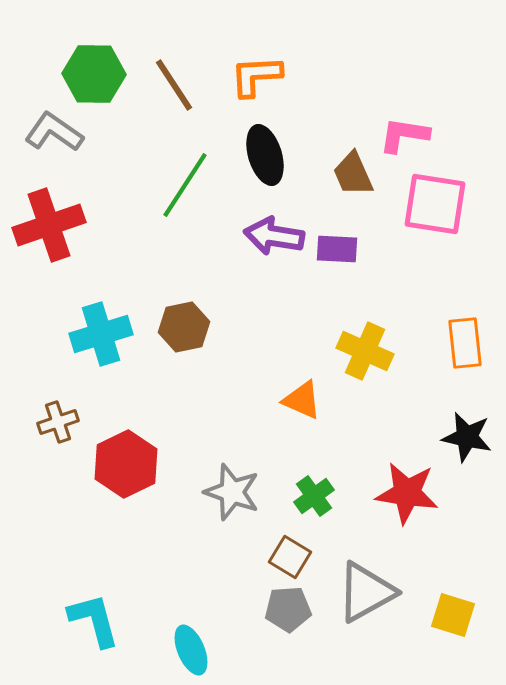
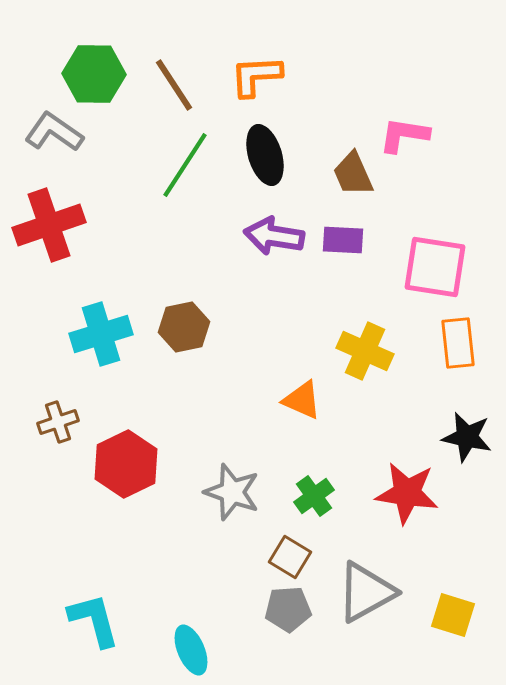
green line: moved 20 px up
pink square: moved 63 px down
purple rectangle: moved 6 px right, 9 px up
orange rectangle: moved 7 px left
